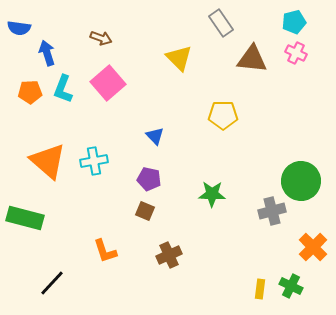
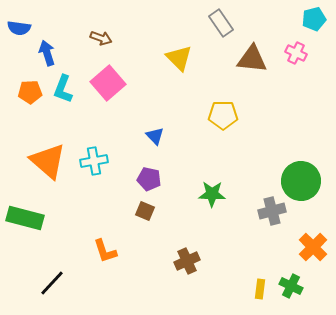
cyan pentagon: moved 20 px right, 3 px up
brown cross: moved 18 px right, 6 px down
